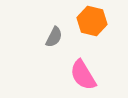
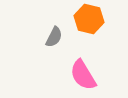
orange hexagon: moved 3 px left, 2 px up
